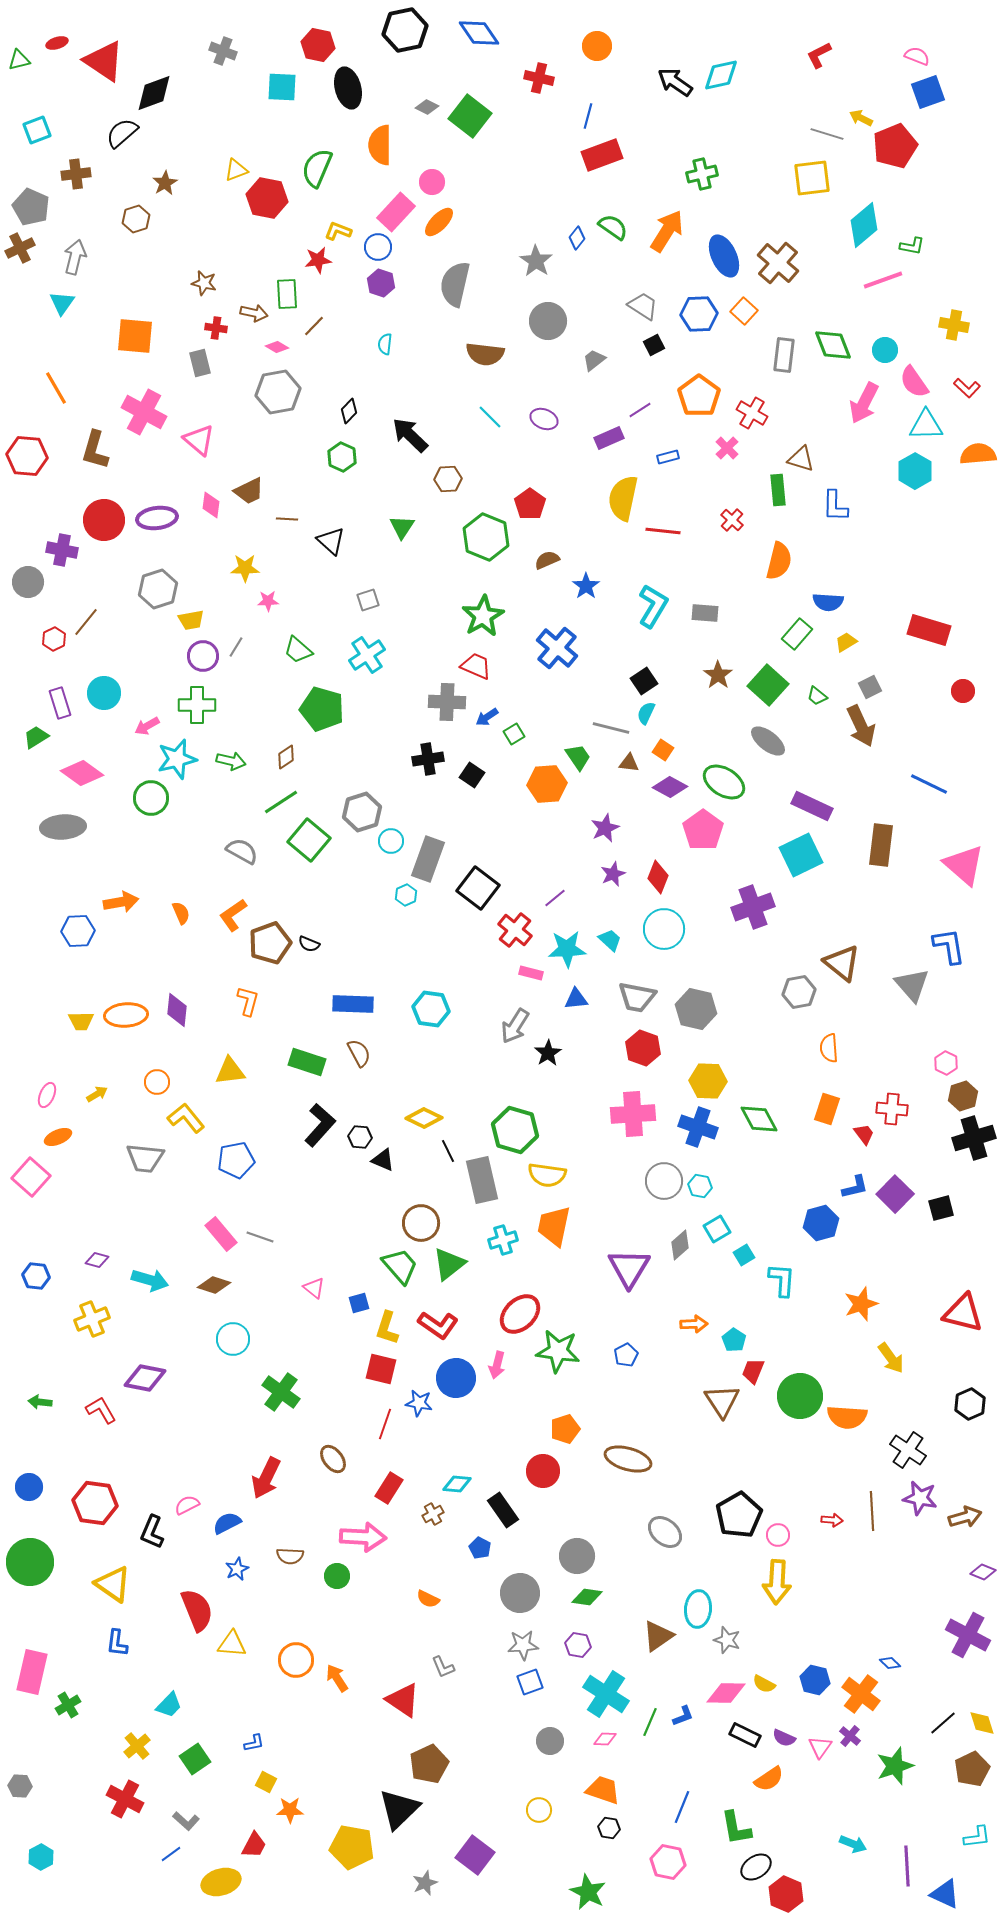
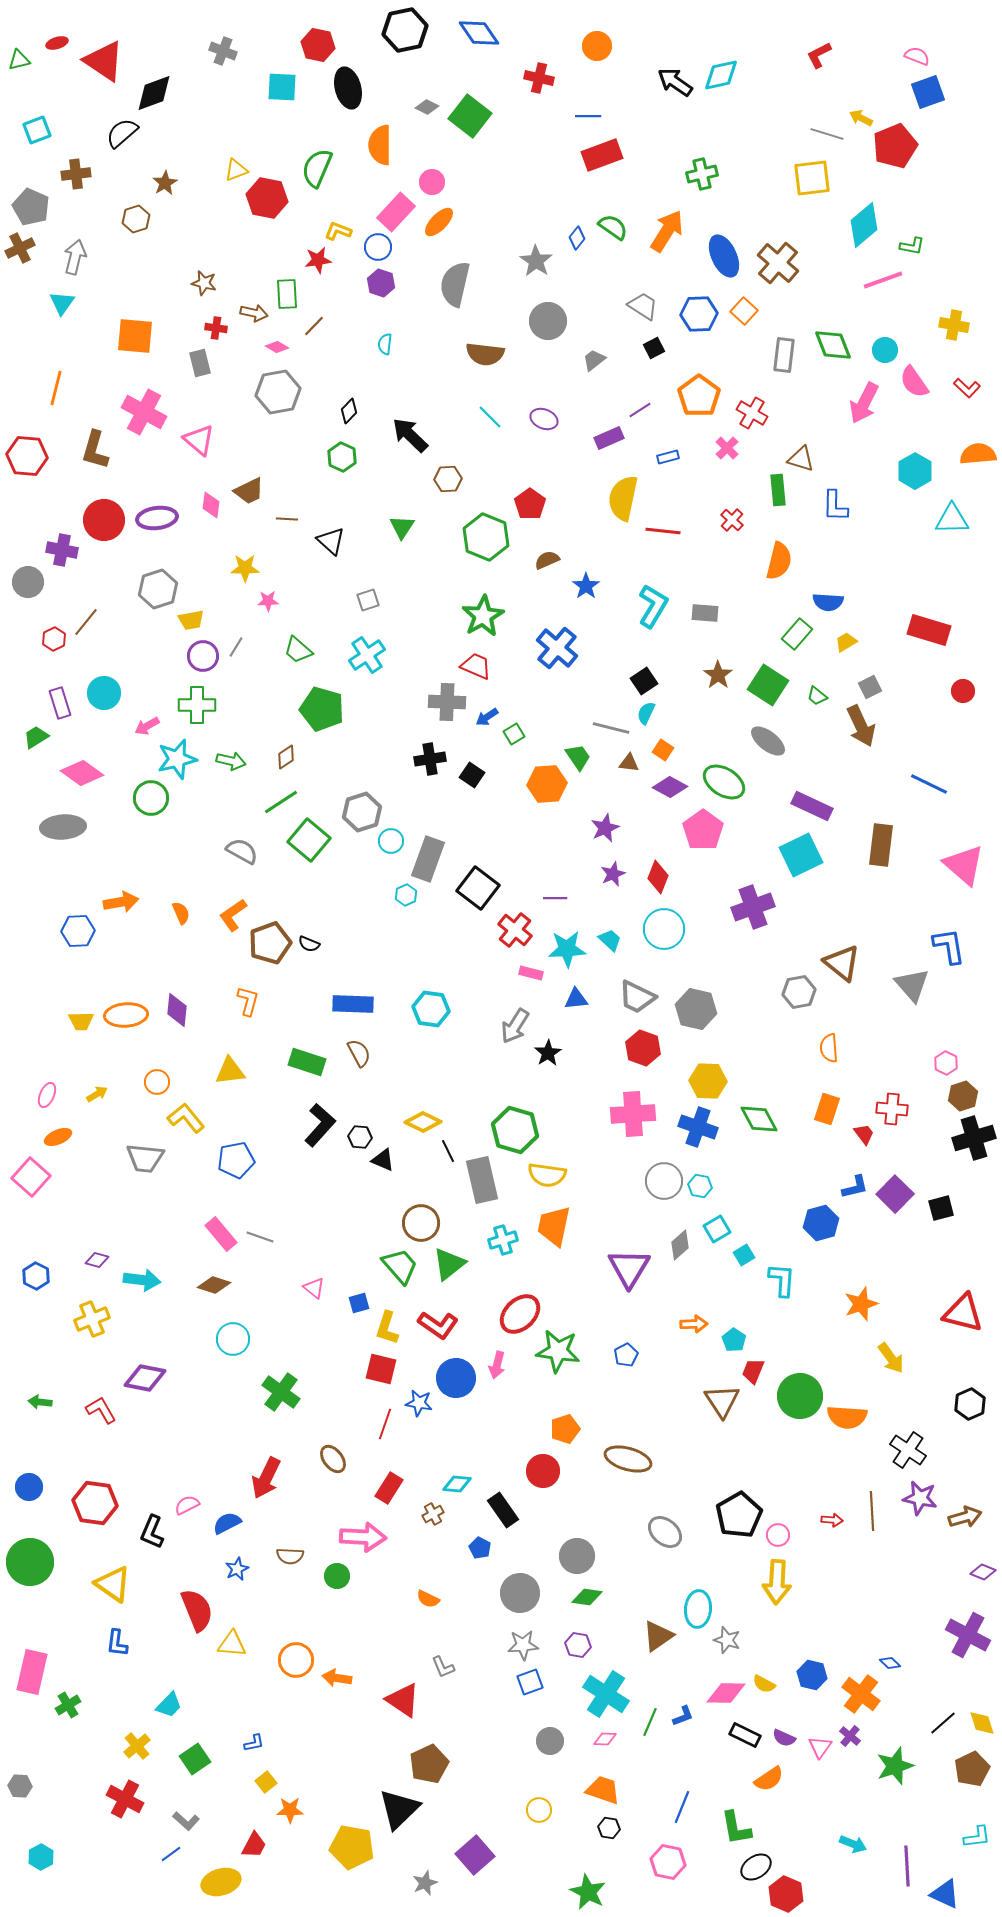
blue line at (588, 116): rotated 75 degrees clockwise
black square at (654, 345): moved 3 px down
orange line at (56, 388): rotated 44 degrees clockwise
cyan triangle at (926, 425): moved 26 px right, 94 px down
green square at (768, 685): rotated 9 degrees counterclockwise
black cross at (428, 759): moved 2 px right
purple line at (555, 898): rotated 40 degrees clockwise
gray trapezoid at (637, 997): rotated 15 degrees clockwise
yellow diamond at (424, 1118): moved 1 px left, 4 px down
blue hexagon at (36, 1276): rotated 20 degrees clockwise
cyan arrow at (150, 1280): moved 8 px left; rotated 9 degrees counterclockwise
orange arrow at (337, 1678): rotated 48 degrees counterclockwise
blue hexagon at (815, 1680): moved 3 px left, 5 px up
yellow square at (266, 1782): rotated 25 degrees clockwise
purple square at (475, 1855): rotated 12 degrees clockwise
